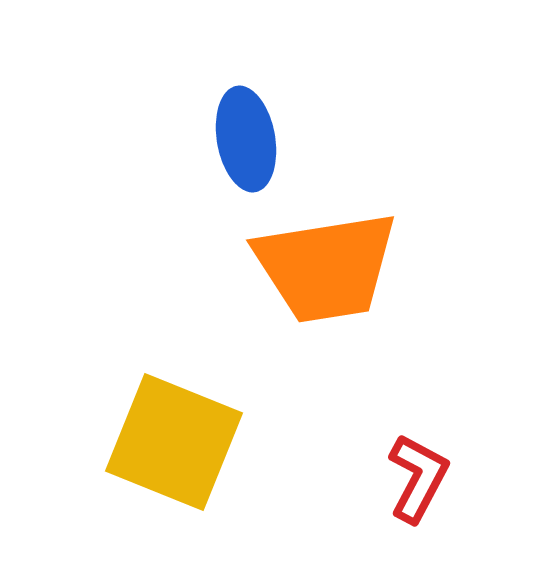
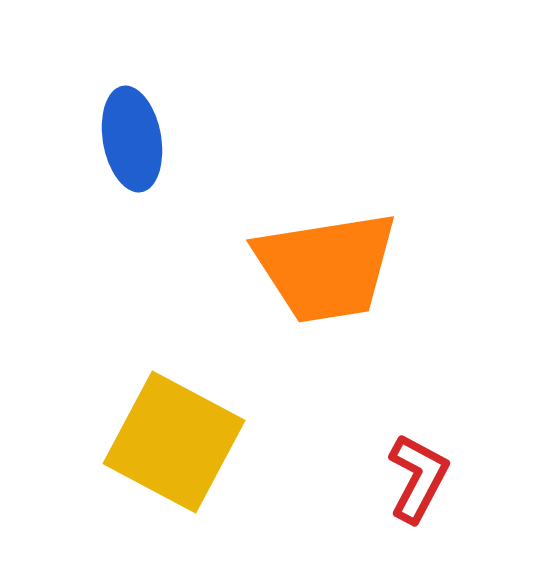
blue ellipse: moved 114 px left
yellow square: rotated 6 degrees clockwise
